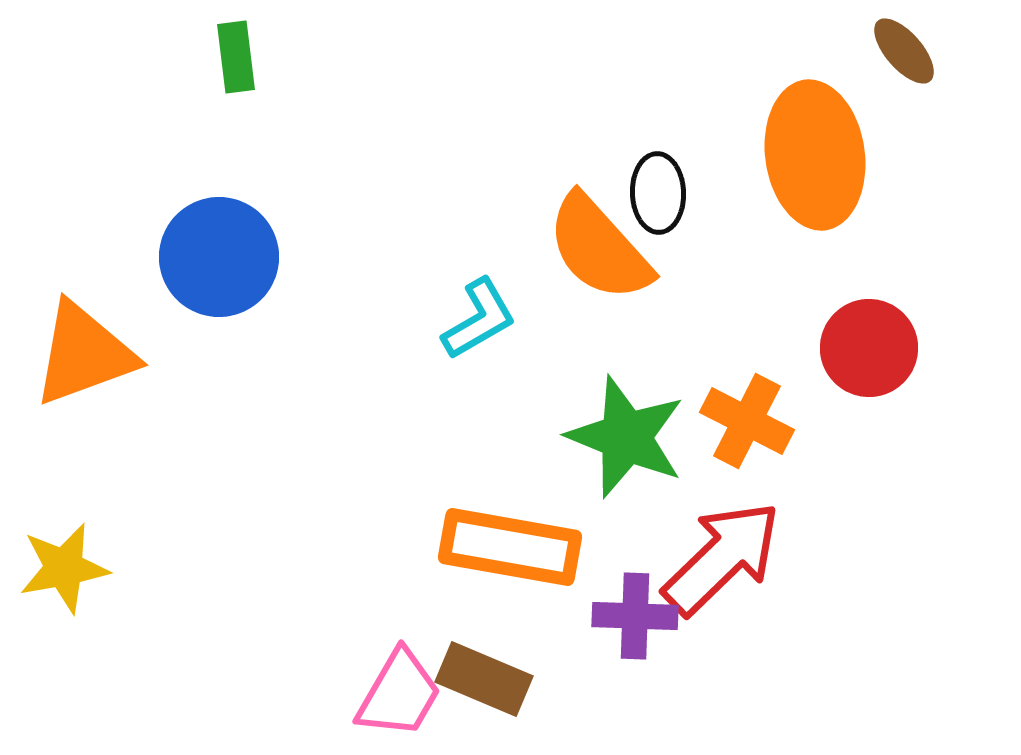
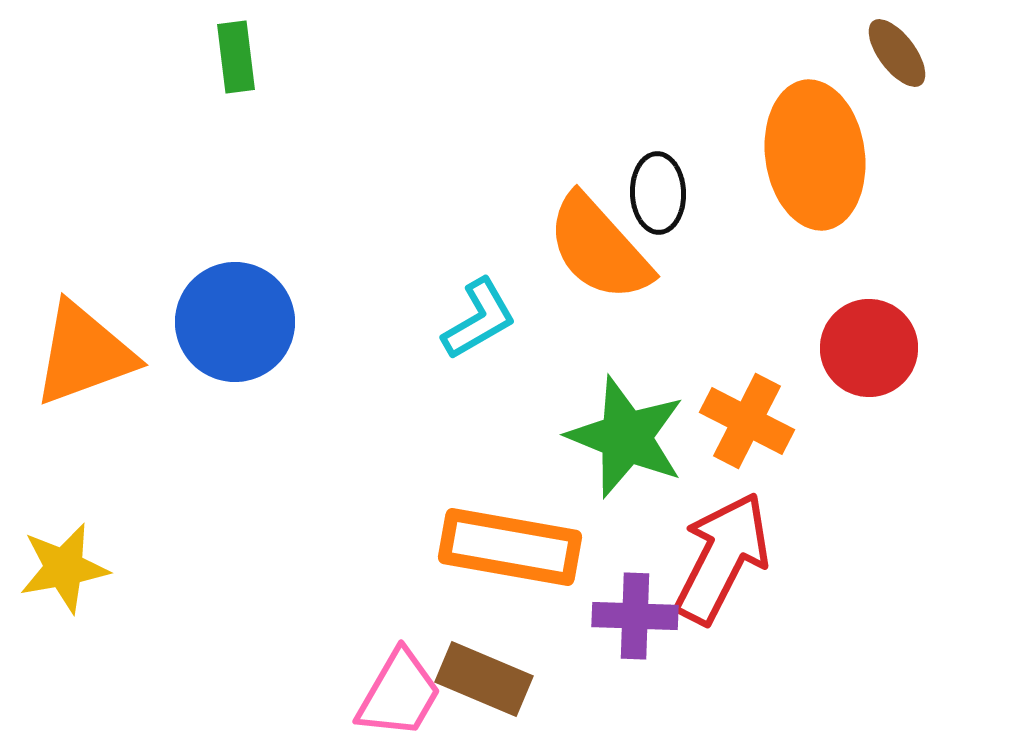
brown ellipse: moved 7 px left, 2 px down; rotated 4 degrees clockwise
blue circle: moved 16 px right, 65 px down
red arrow: rotated 19 degrees counterclockwise
